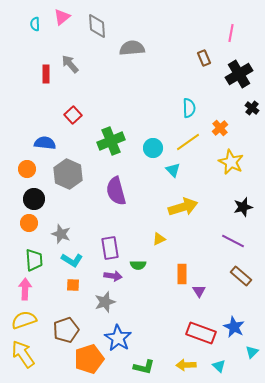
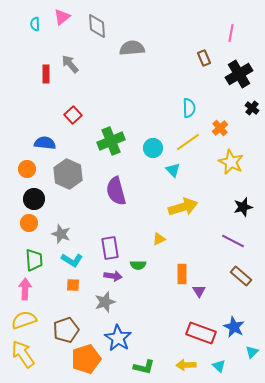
orange pentagon at (89, 359): moved 3 px left
